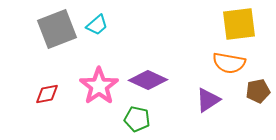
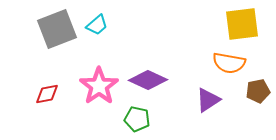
yellow square: moved 3 px right
